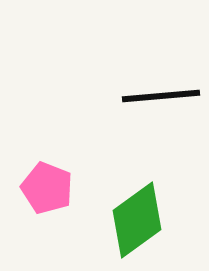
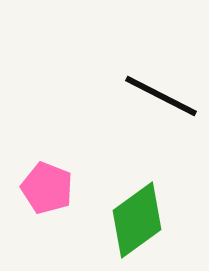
black line: rotated 32 degrees clockwise
